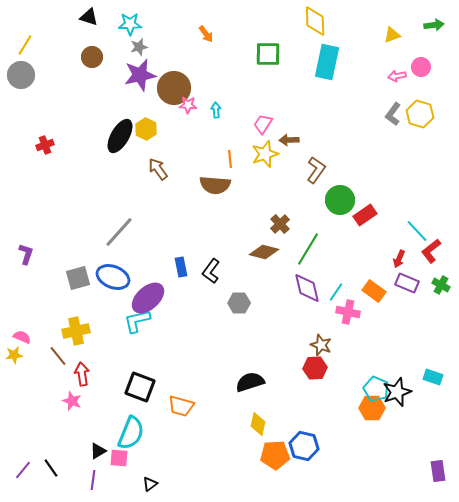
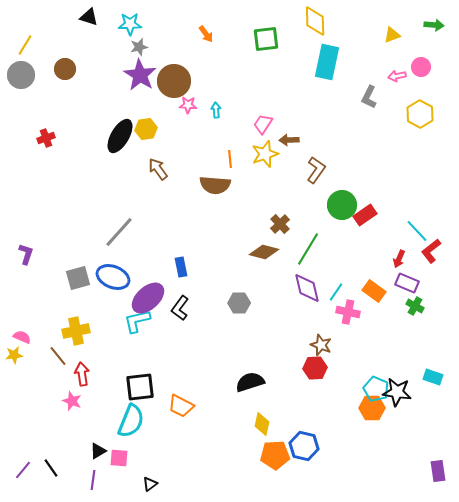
green arrow at (434, 25): rotated 12 degrees clockwise
green square at (268, 54): moved 2 px left, 15 px up; rotated 8 degrees counterclockwise
brown circle at (92, 57): moved 27 px left, 12 px down
purple star at (140, 75): rotated 28 degrees counterclockwise
brown circle at (174, 88): moved 7 px up
gray L-shape at (393, 114): moved 24 px left, 17 px up; rotated 10 degrees counterclockwise
yellow hexagon at (420, 114): rotated 12 degrees clockwise
yellow hexagon at (146, 129): rotated 25 degrees clockwise
red cross at (45, 145): moved 1 px right, 7 px up
green circle at (340, 200): moved 2 px right, 5 px down
black L-shape at (211, 271): moved 31 px left, 37 px down
green cross at (441, 285): moved 26 px left, 21 px down
black square at (140, 387): rotated 28 degrees counterclockwise
black star at (397, 392): rotated 28 degrees clockwise
orange trapezoid at (181, 406): rotated 12 degrees clockwise
yellow diamond at (258, 424): moved 4 px right
cyan semicircle at (131, 433): moved 12 px up
